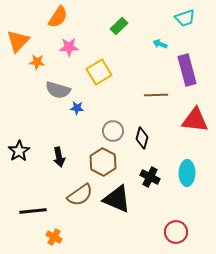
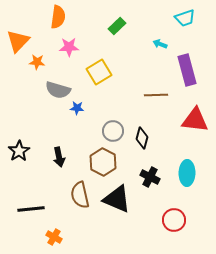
orange semicircle: rotated 25 degrees counterclockwise
green rectangle: moved 2 px left
brown semicircle: rotated 112 degrees clockwise
black line: moved 2 px left, 2 px up
red circle: moved 2 px left, 12 px up
